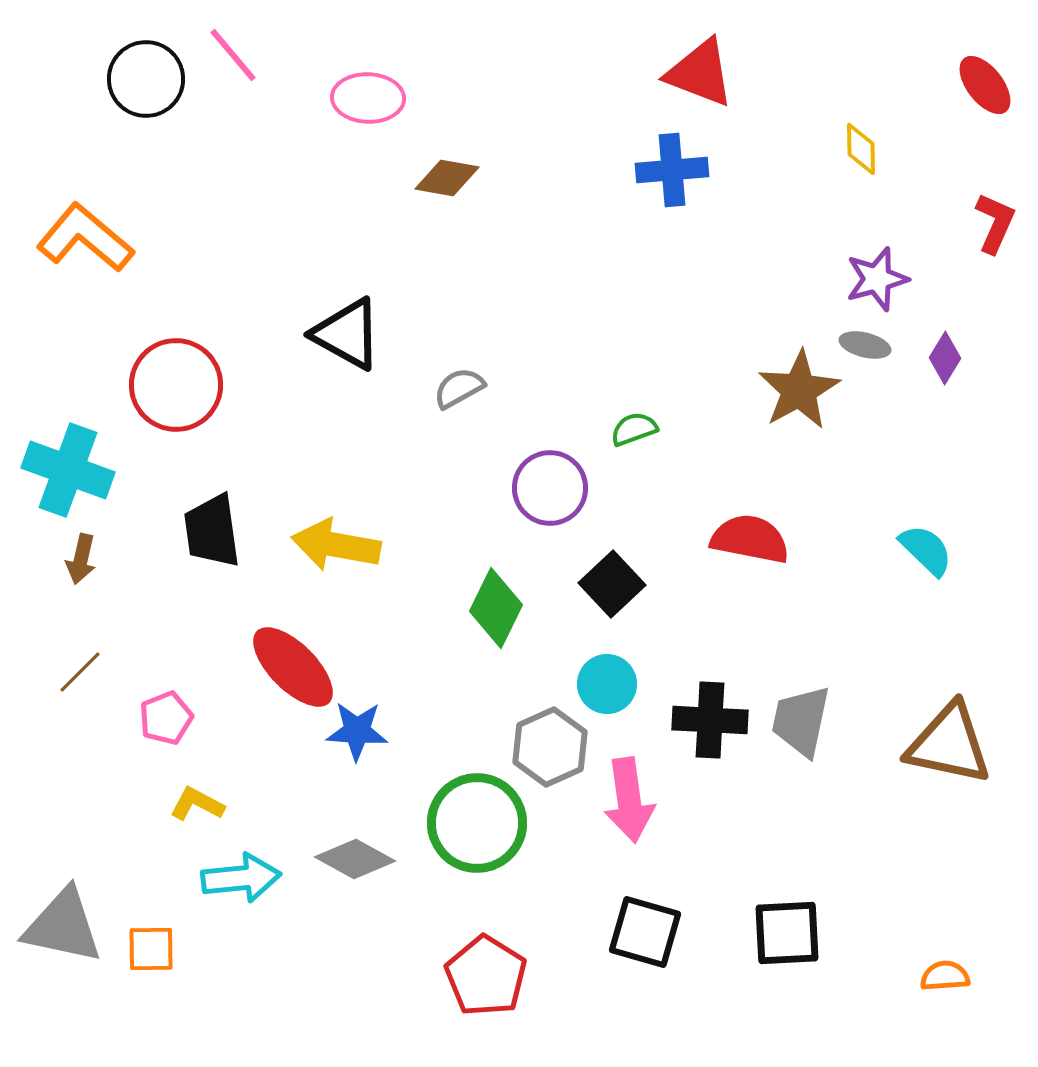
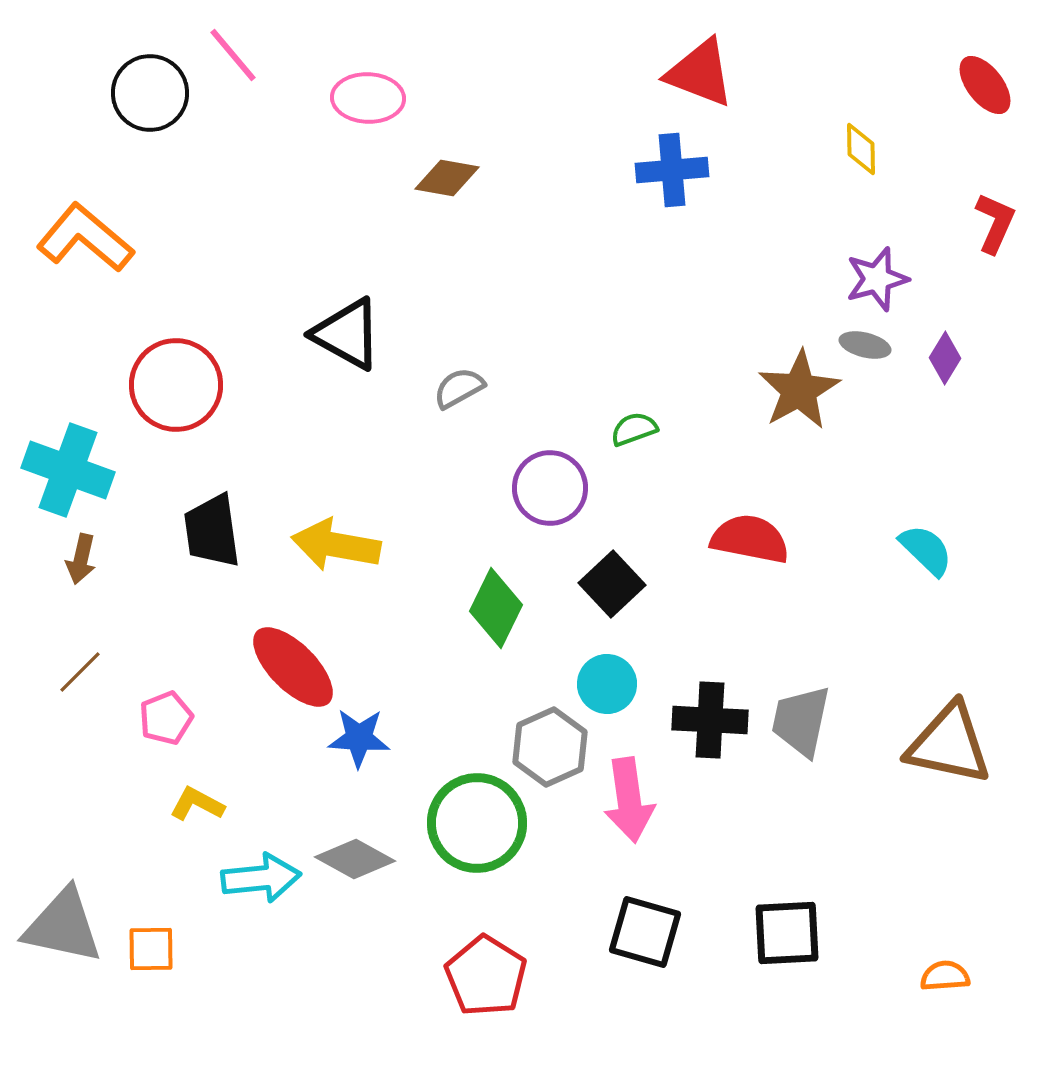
black circle at (146, 79): moved 4 px right, 14 px down
blue star at (357, 731): moved 2 px right, 7 px down
cyan arrow at (241, 878): moved 20 px right
